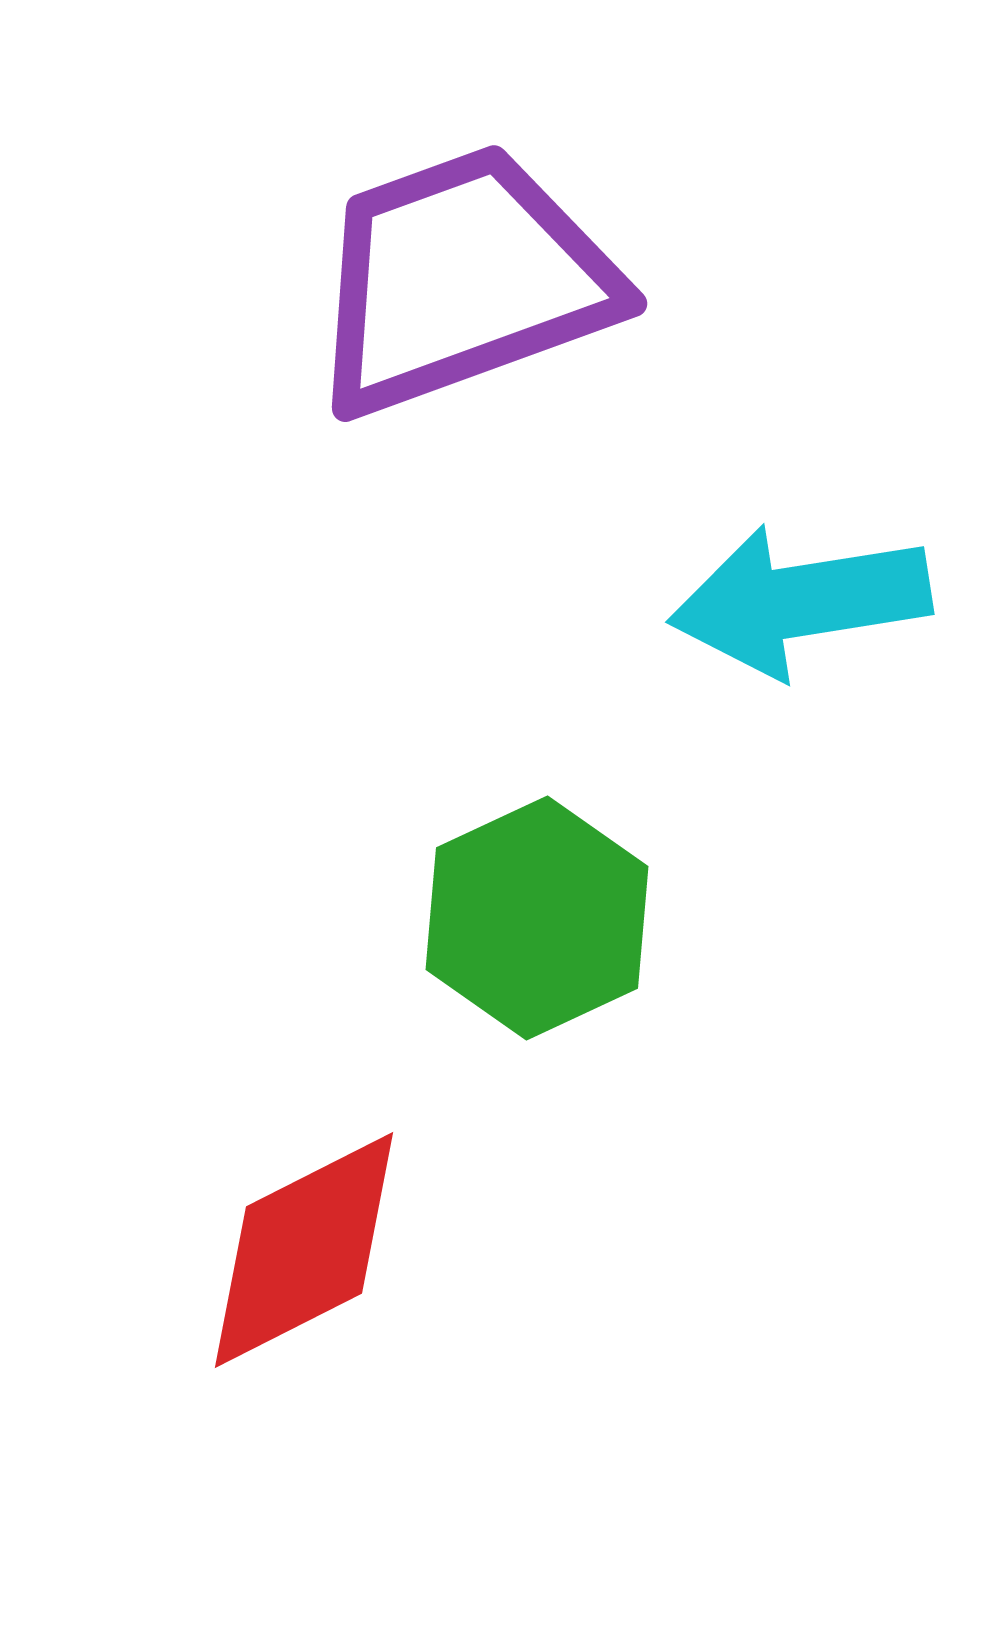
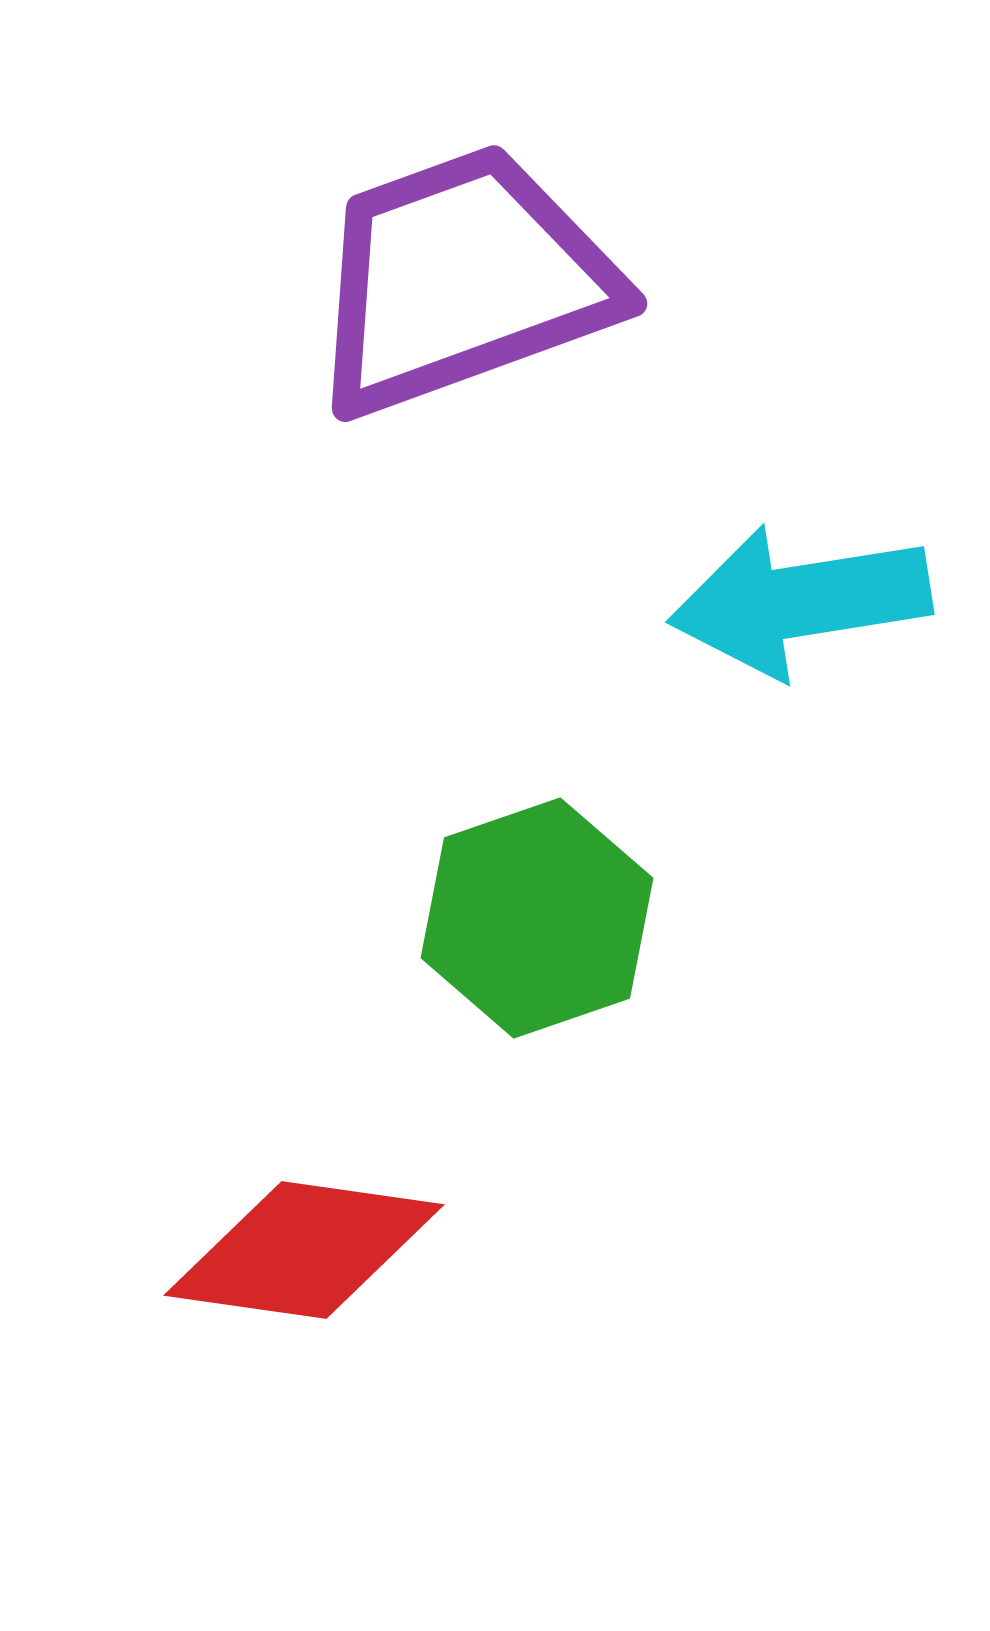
green hexagon: rotated 6 degrees clockwise
red diamond: rotated 35 degrees clockwise
